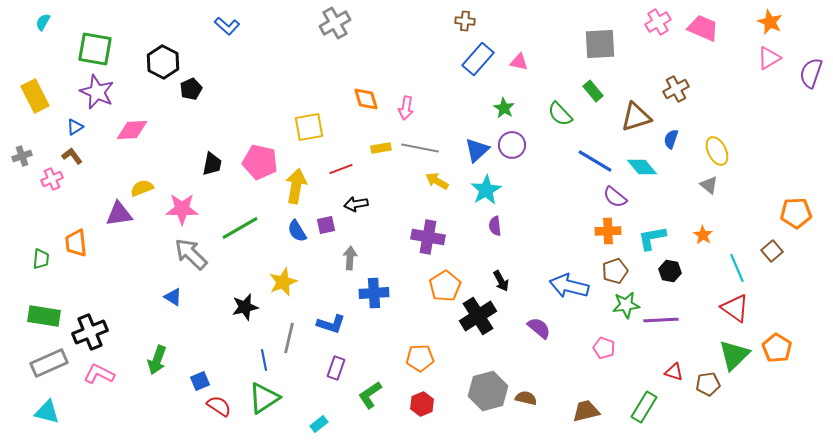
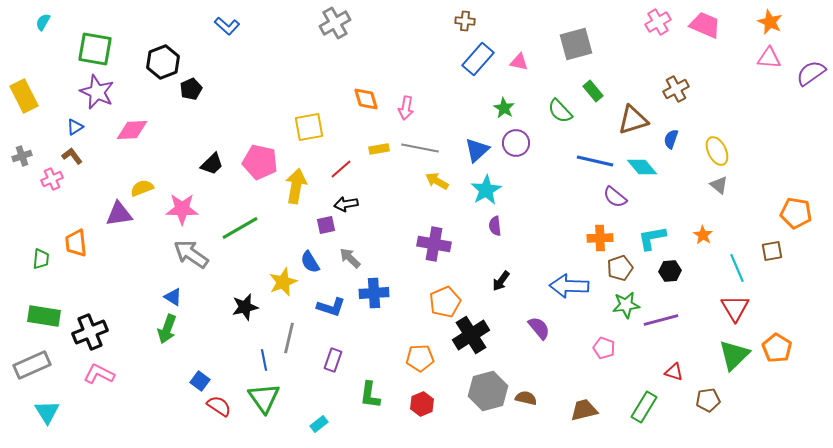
pink trapezoid at (703, 28): moved 2 px right, 3 px up
gray square at (600, 44): moved 24 px left; rotated 12 degrees counterclockwise
pink triangle at (769, 58): rotated 35 degrees clockwise
black hexagon at (163, 62): rotated 12 degrees clockwise
purple semicircle at (811, 73): rotated 36 degrees clockwise
yellow rectangle at (35, 96): moved 11 px left
green semicircle at (560, 114): moved 3 px up
brown triangle at (636, 117): moved 3 px left, 3 px down
purple circle at (512, 145): moved 4 px right, 2 px up
yellow rectangle at (381, 148): moved 2 px left, 1 px down
blue line at (595, 161): rotated 18 degrees counterclockwise
black trapezoid at (212, 164): rotated 35 degrees clockwise
red line at (341, 169): rotated 20 degrees counterclockwise
gray triangle at (709, 185): moved 10 px right
black arrow at (356, 204): moved 10 px left
orange pentagon at (796, 213): rotated 12 degrees clockwise
blue semicircle at (297, 231): moved 13 px right, 31 px down
orange cross at (608, 231): moved 8 px left, 7 px down
purple cross at (428, 237): moved 6 px right, 7 px down
brown square at (772, 251): rotated 30 degrees clockwise
gray arrow at (191, 254): rotated 9 degrees counterclockwise
gray arrow at (350, 258): rotated 50 degrees counterclockwise
brown pentagon at (615, 271): moved 5 px right, 3 px up
black hexagon at (670, 271): rotated 15 degrees counterclockwise
black arrow at (501, 281): rotated 65 degrees clockwise
orange pentagon at (445, 286): moved 16 px down; rotated 8 degrees clockwise
blue arrow at (569, 286): rotated 12 degrees counterclockwise
red triangle at (735, 308): rotated 24 degrees clockwise
black cross at (478, 316): moved 7 px left, 19 px down
purple line at (661, 320): rotated 12 degrees counterclockwise
blue L-shape at (331, 324): moved 17 px up
purple semicircle at (539, 328): rotated 10 degrees clockwise
green arrow at (157, 360): moved 10 px right, 31 px up
gray rectangle at (49, 363): moved 17 px left, 2 px down
purple rectangle at (336, 368): moved 3 px left, 8 px up
blue square at (200, 381): rotated 30 degrees counterclockwise
brown pentagon at (708, 384): moved 16 px down
green L-shape at (370, 395): rotated 48 degrees counterclockwise
green triangle at (264, 398): rotated 32 degrees counterclockwise
brown trapezoid at (586, 411): moved 2 px left, 1 px up
cyan triangle at (47, 412): rotated 44 degrees clockwise
